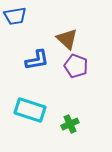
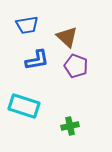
blue trapezoid: moved 12 px right, 9 px down
brown triangle: moved 2 px up
cyan rectangle: moved 6 px left, 4 px up
green cross: moved 2 px down; rotated 12 degrees clockwise
